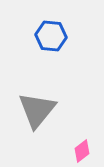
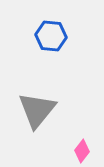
pink diamond: rotated 15 degrees counterclockwise
